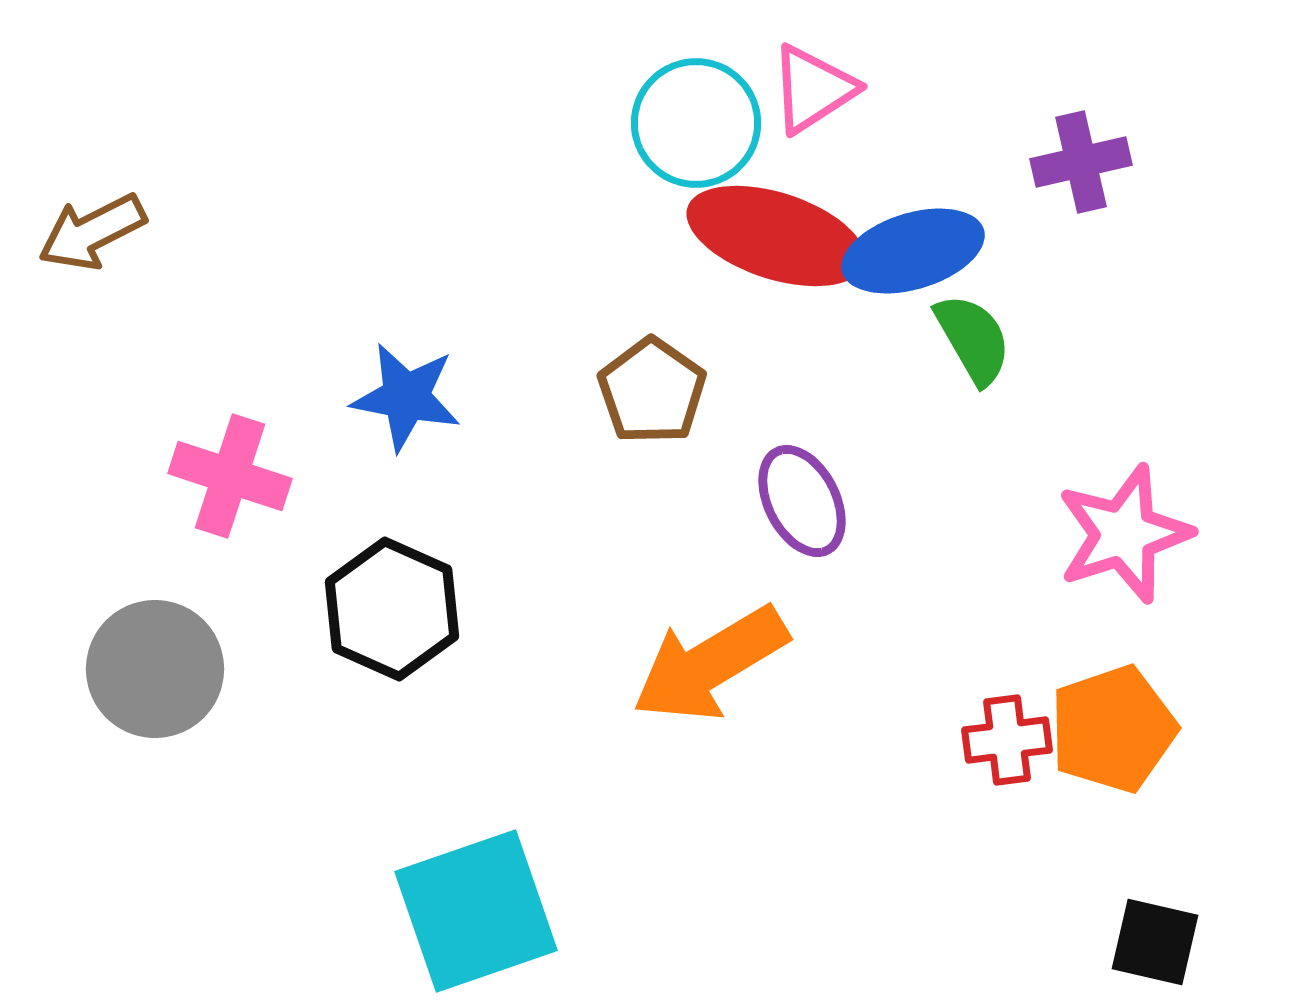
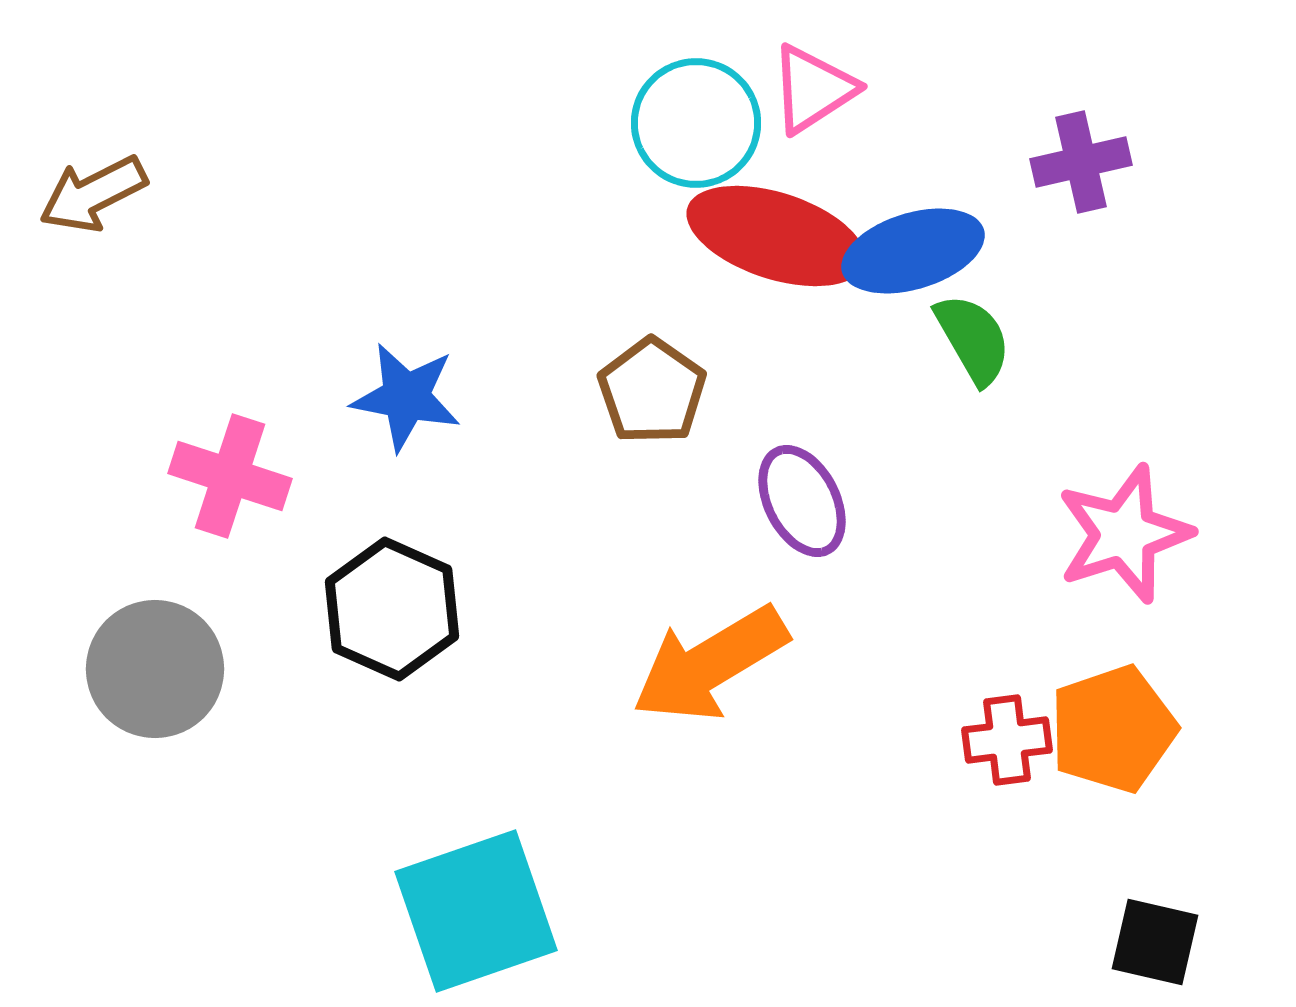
brown arrow: moved 1 px right, 38 px up
